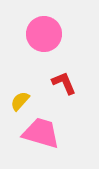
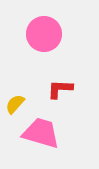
red L-shape: moved 4 px left, 6 px down; rotated 64 degrees counterclockwise
yellow semicircle: moved 5 px left, 3 px down
